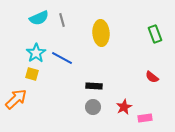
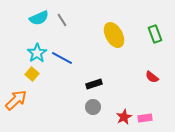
gray line: rotated 16 degrees counterclockwise
yellow ellipse: moved 13 px right, 2 px down; rotated 25 degrees counterclockwise
cyan star: moved 1 px right
yellow square: rotated 24 degrees clockwise
black rectangle: moved 2 px up; rotated 21 degrees counterclockwise
orange arrow: moved 1 px down
red star: moved 10 px down
